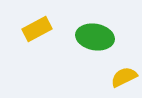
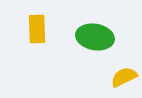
yellow rectangle: rotated 64 degrees counterclockwise
